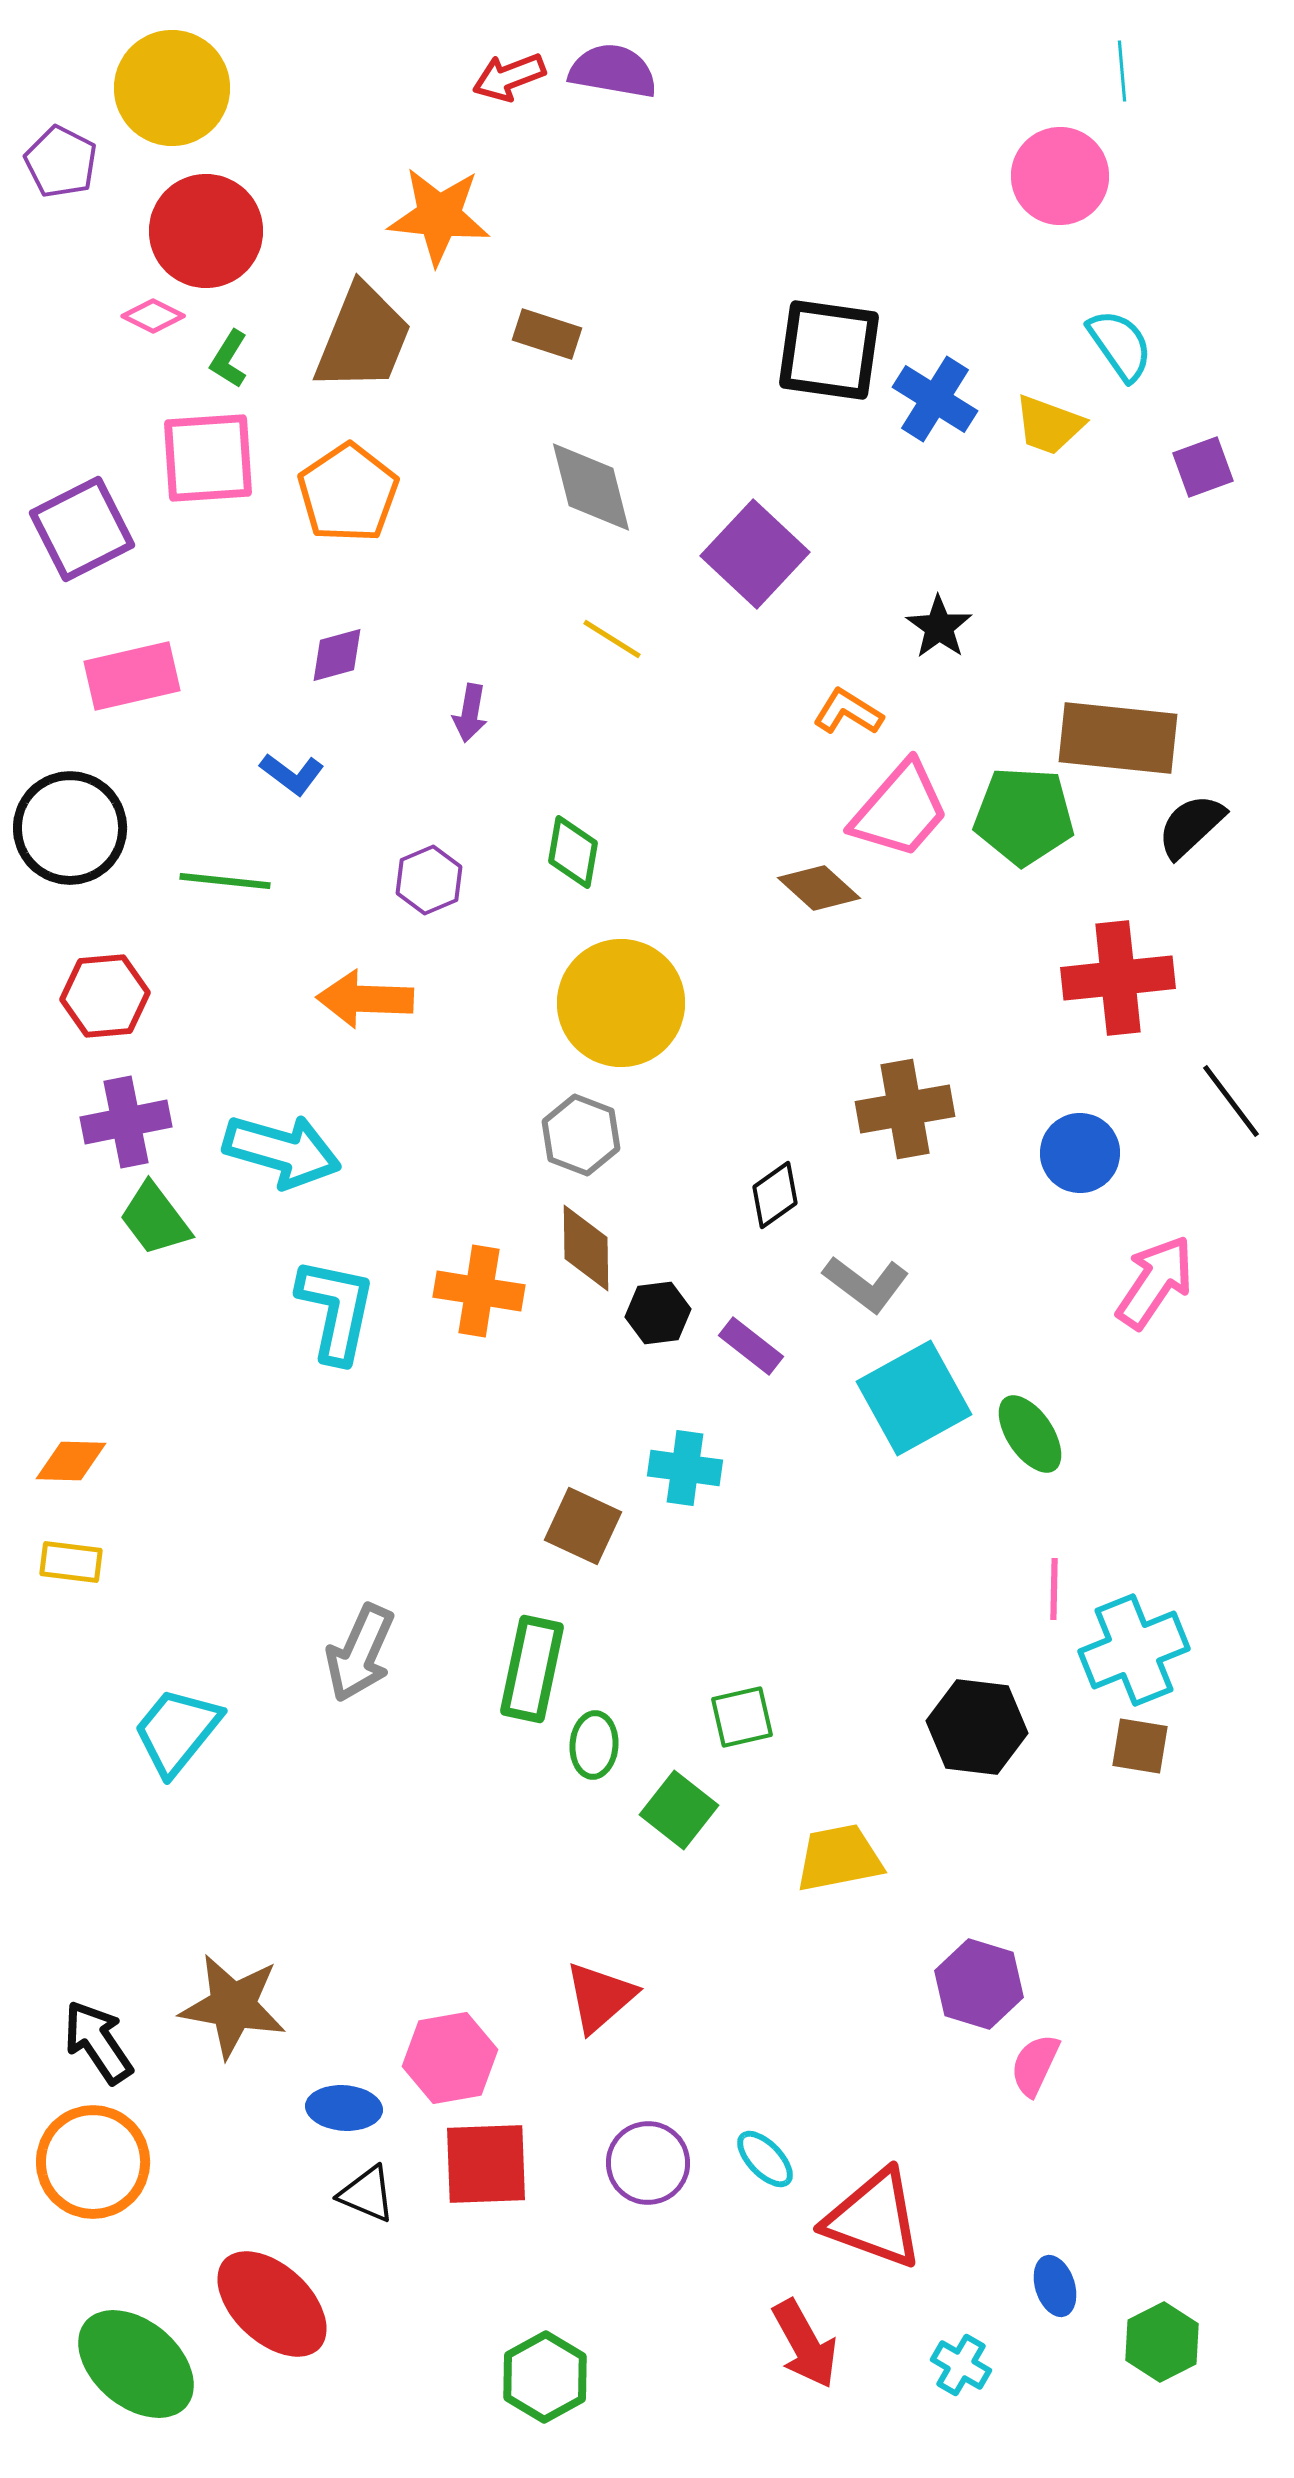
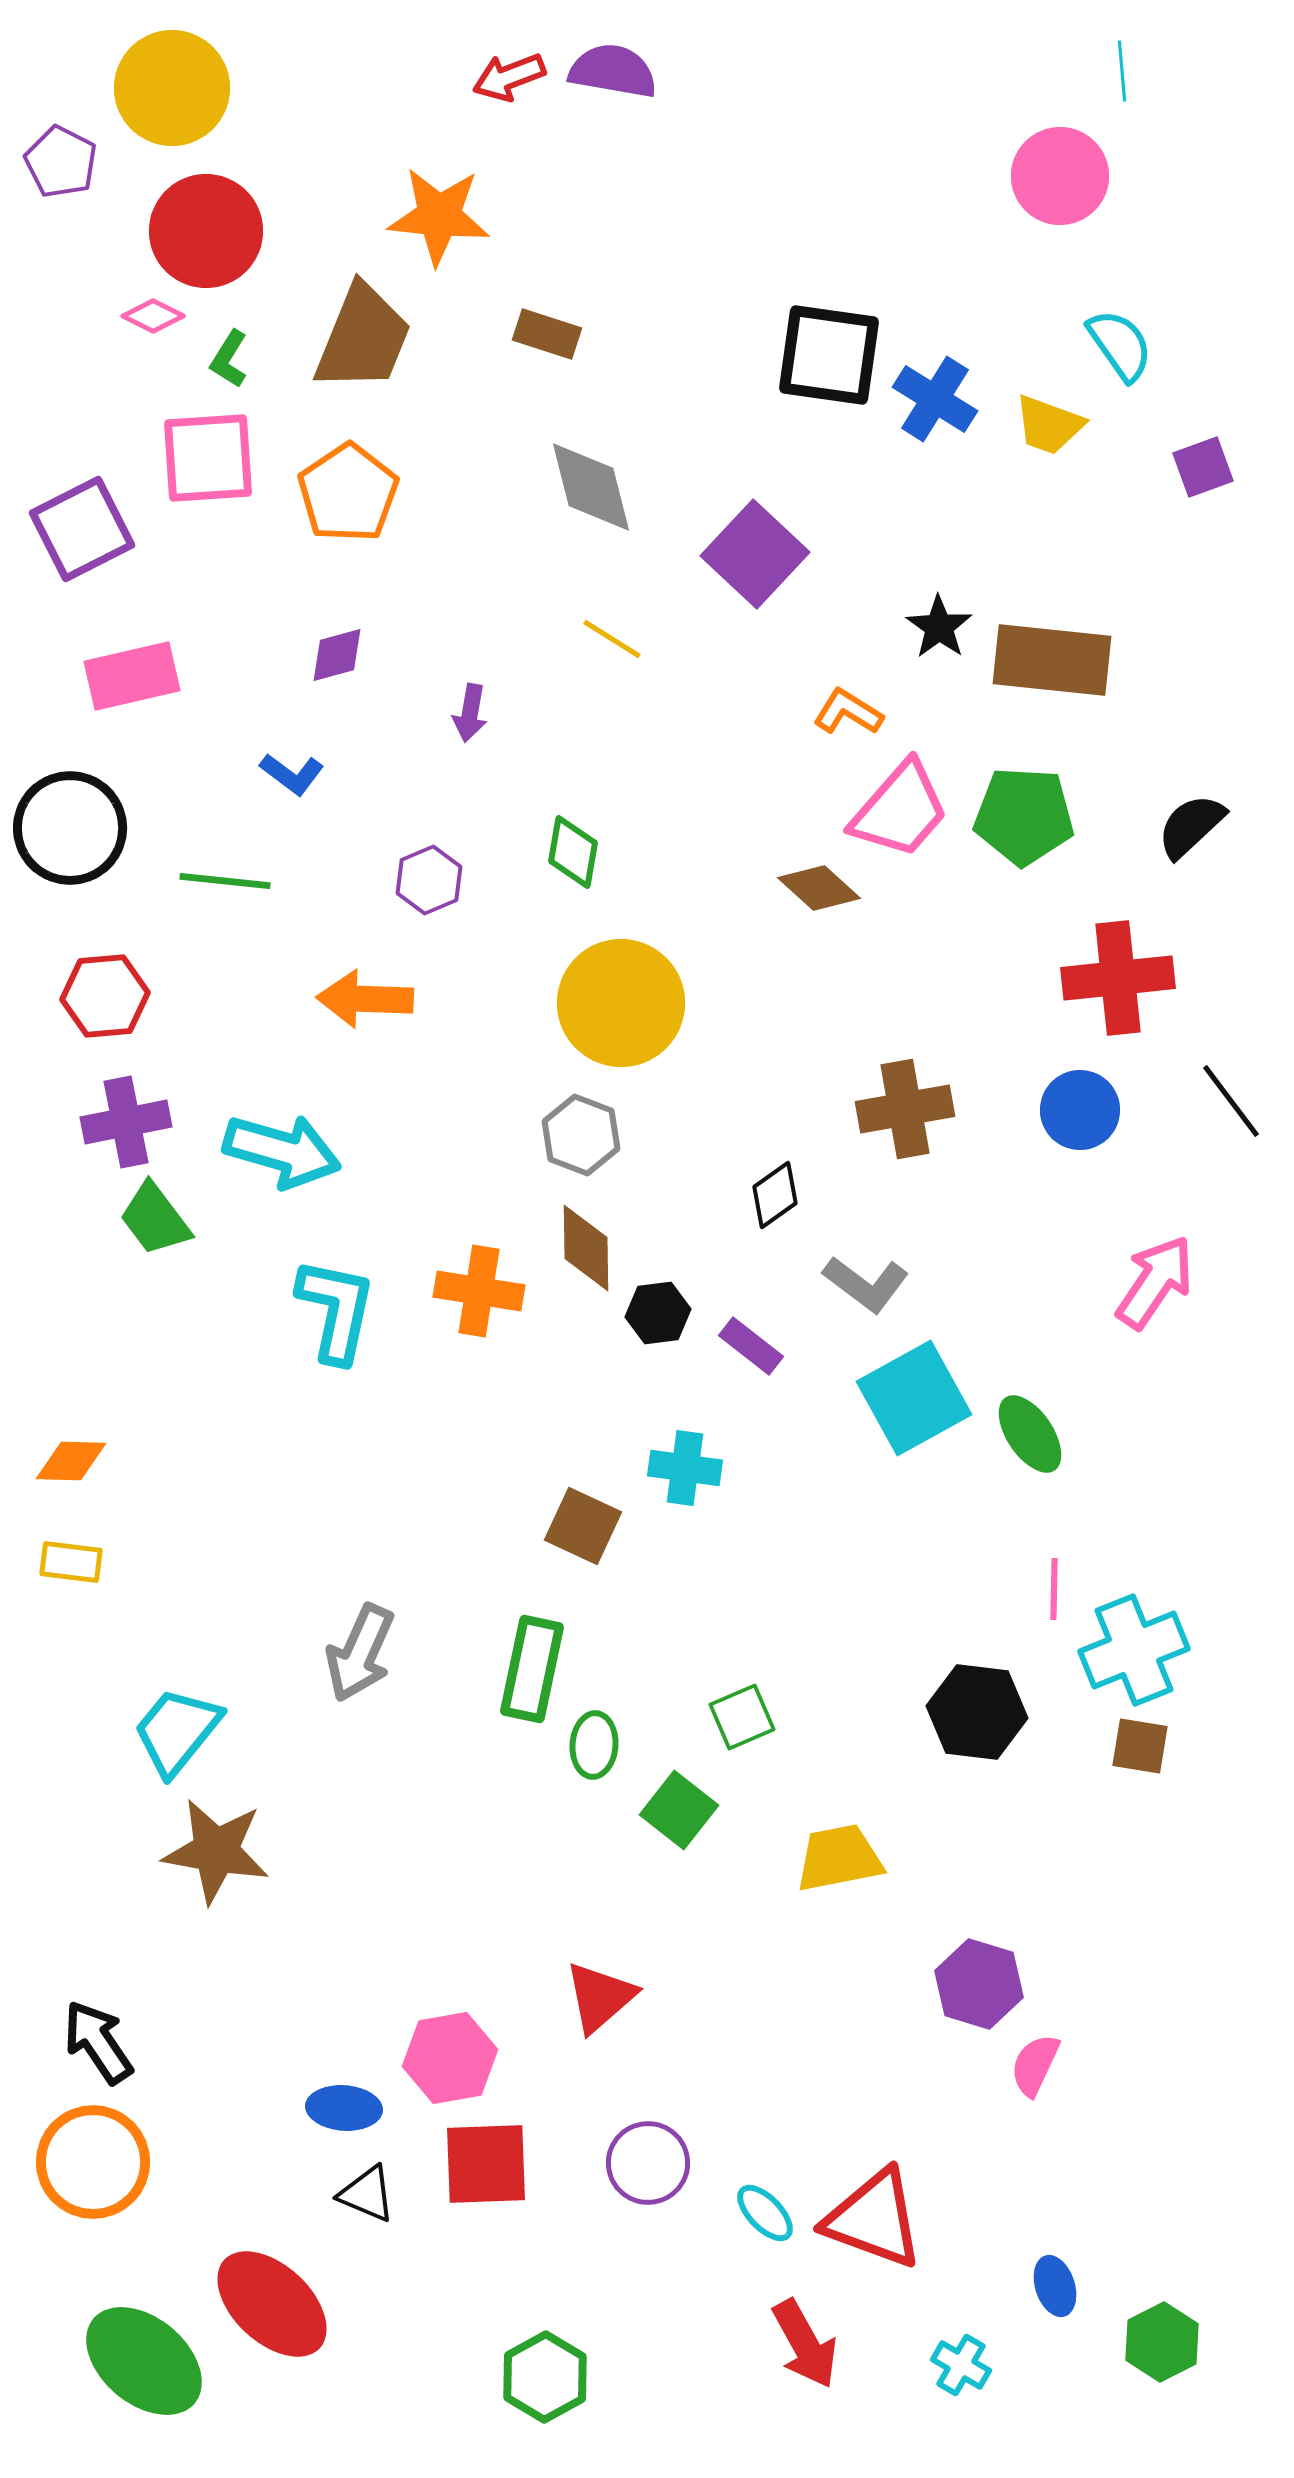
black square at (829, 350): moved 5 px down
brown rectangle at (1118, 738): moved 66 px left, 78 px up
blue circle at (1080, 1153): moved 43 px up
green square at (742, 1717): rotated 10 degrees counterclockwise
black hexagon at (977, 1727): moved 15 px up
brown star at (233, 2006): moved 17 px left, 155 px up
cyan ellipse at (765, 2159): moved 54 px down
green ellipse at (136, 2364): moved 8 px right, 3 px up
